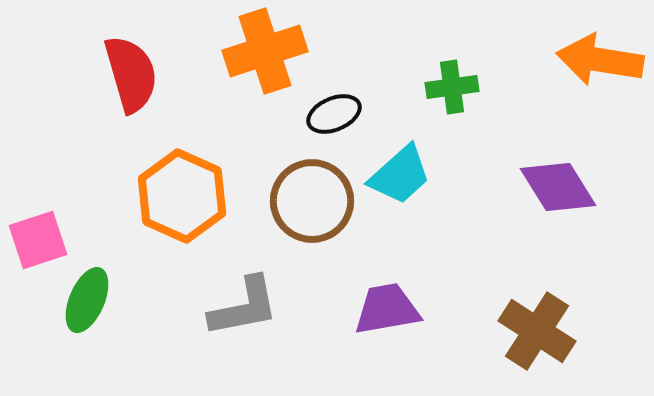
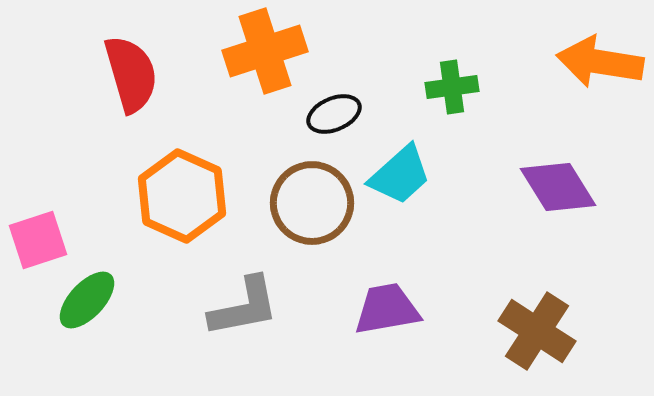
orange arrow: moved 2 px down
brown circle: moved 2 px down
green ellipse: rotated 20 degrees clockwise
